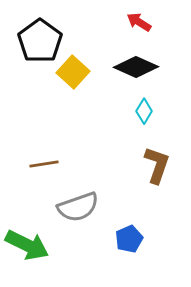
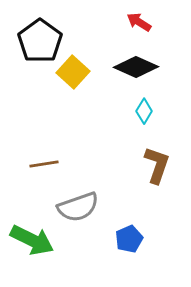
green arrow: moved 5 px right, 5 px up
